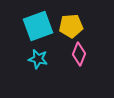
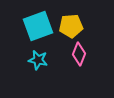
cyan star: moved 1 px down
